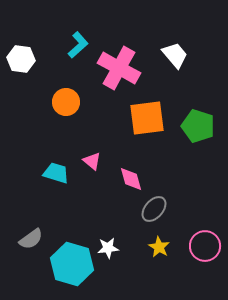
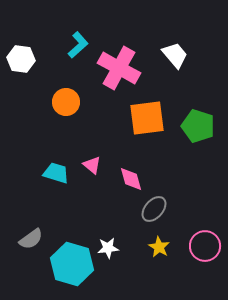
pink triangle: moved 4 px down
